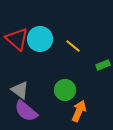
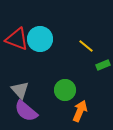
red triangle: rotated 20 degrees counterclockwise
yellow line: moved 13 px right
gray triangle: rotated 12 degrees clockwise
orange arrow: moved 1 px right
